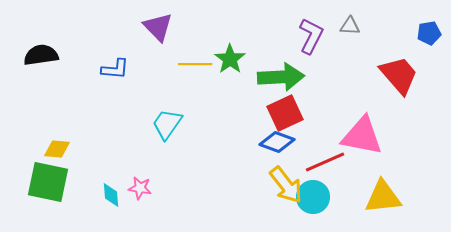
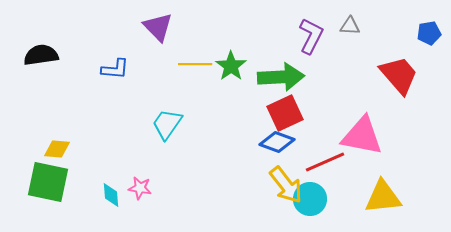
green star: moved 1 px right, 7 px down
cyan circle: moved 3 px left, 2 px down
